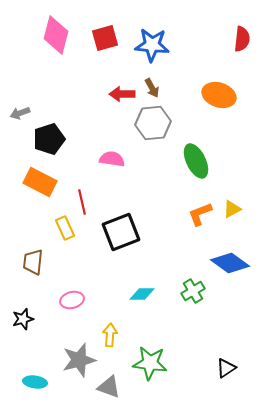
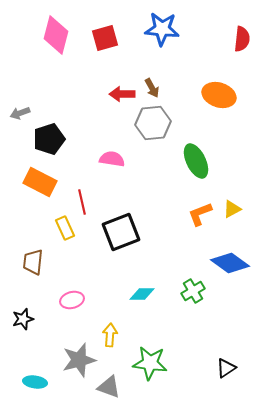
blue star: moved 10 px right, 16 px up
